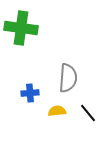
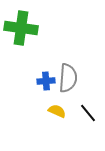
blue cross: moved 16 px right, 12 px up
yellow semicircle: rotated 30 degrees clockwise
